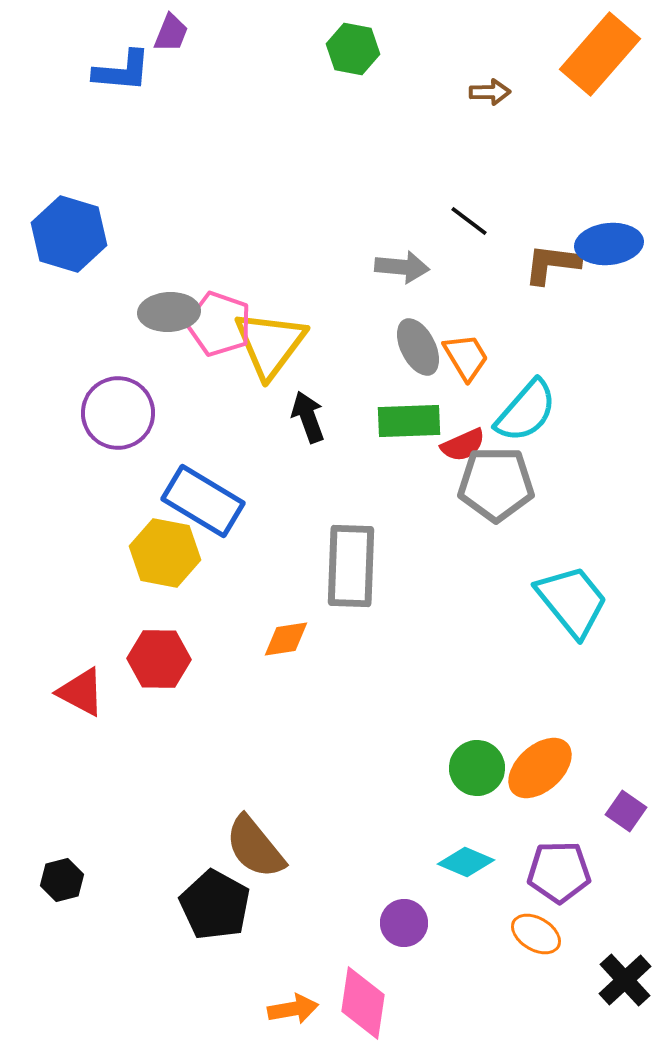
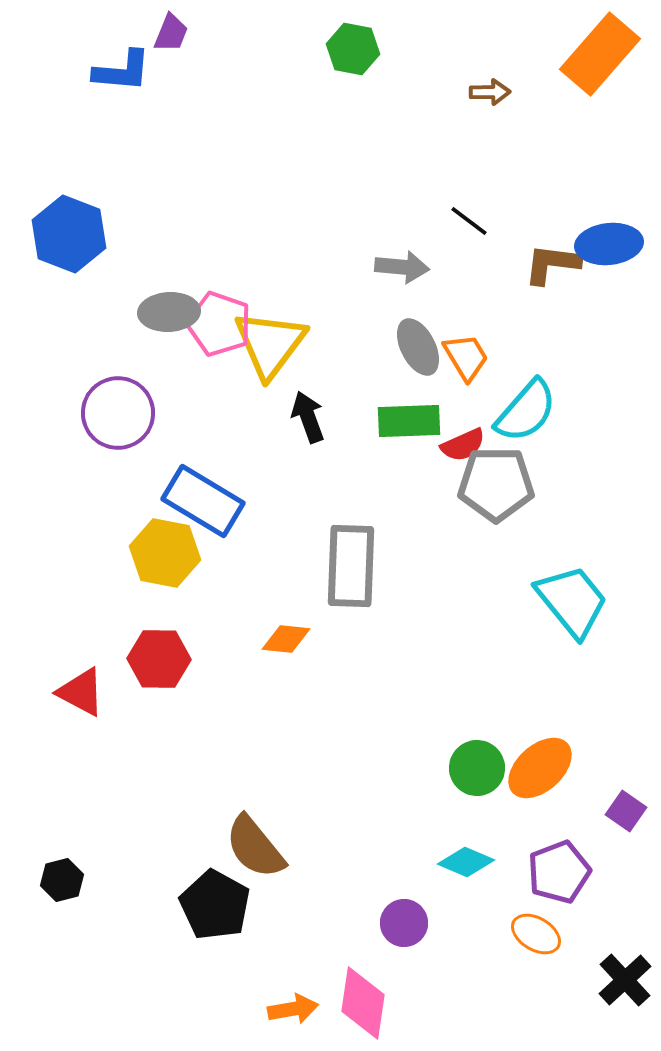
blue hexagon at (69, 234): rotated 4 degrees clockwise
orange diamond at (286, 639): rotated 15 degrees clockwise
purple pentagon at (559, 872): rotated 20 degrees counterclockwise
